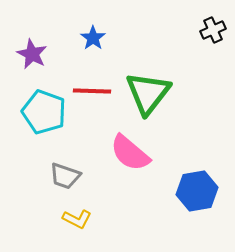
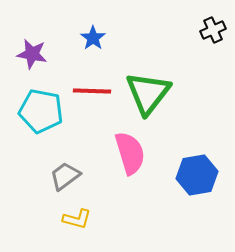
purple star: rotated 16 degrees counterclockwise
cyan pentagon: moved 3 px left, 1 px up; rotated 9 degrees counterclockwise
pink semicircle: rotated 147 degrees counterclockwise
gray trapezoid: rotated 124 degrees clockwise
blue hexagon: moved 16 px up
yellow L-shape: rotated 12 degrees counterclockwise
